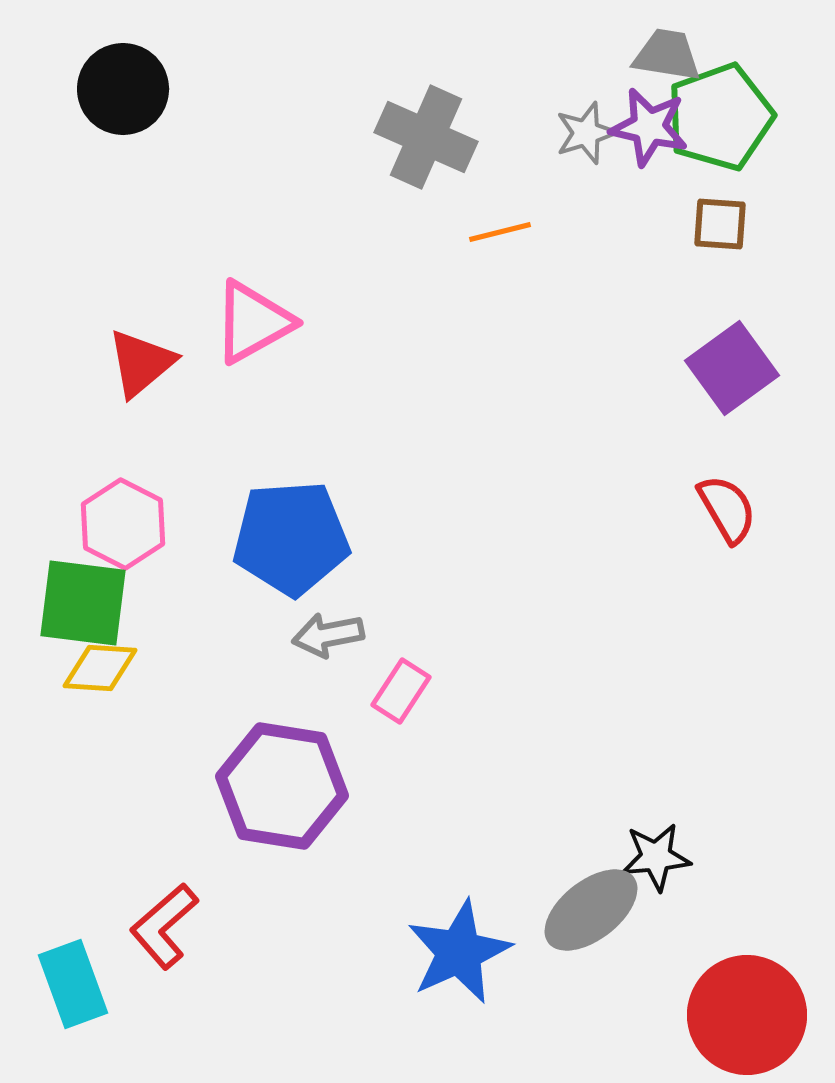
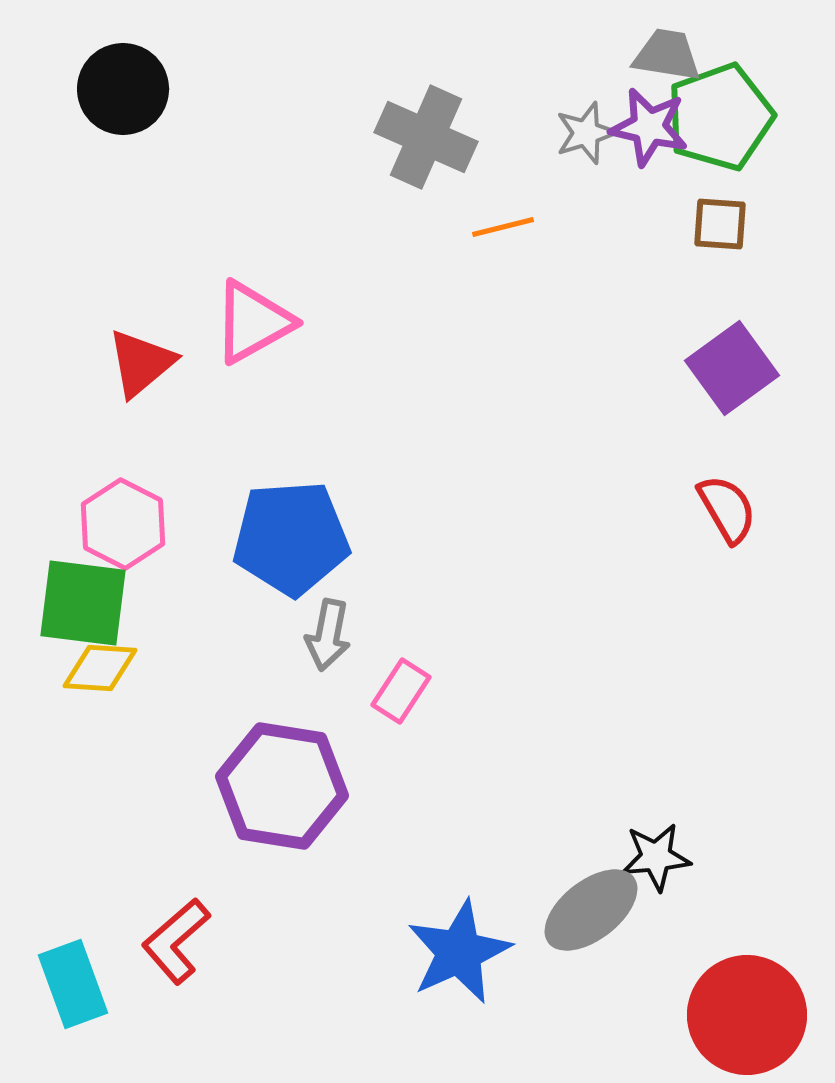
orange line: moved 3 px right, 5 px up
gray arrow: rotated 68 degrees counterclockwise
red L-shape: moved 12 px right, 15 px down
